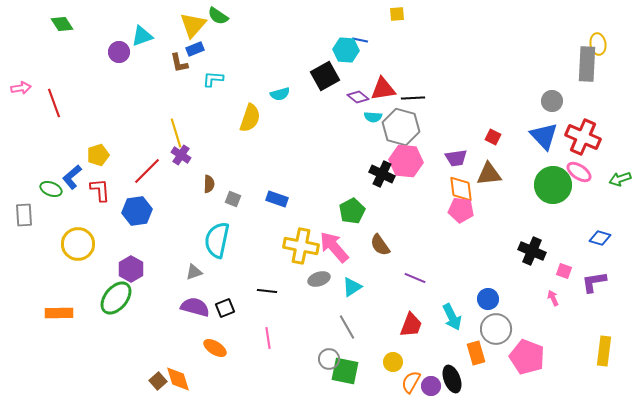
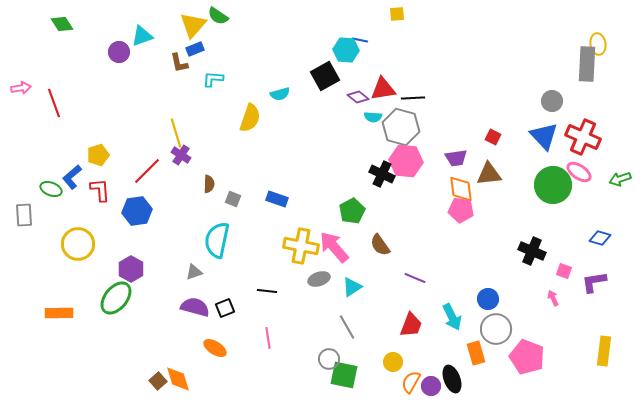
green square at (345, 371): moved 1 px left, 4 px down
